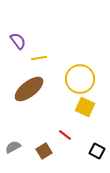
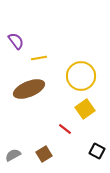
purple semicircle: moved 2 px left
yellow circle: moved 1 px right, 3 px up
brown ellipse: rotated 16 degrees clockwise
yellow square: moved 2 px down; rotated 30 degrees clockwise
red line: moved 6 px up
gray semicircle: moved 8 px down
brown square: moved 3 px down
